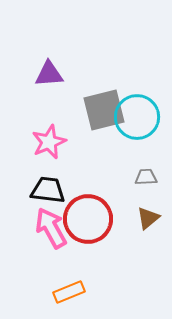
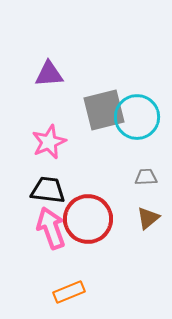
pink arrow: rotated 9 degrees clockwise
